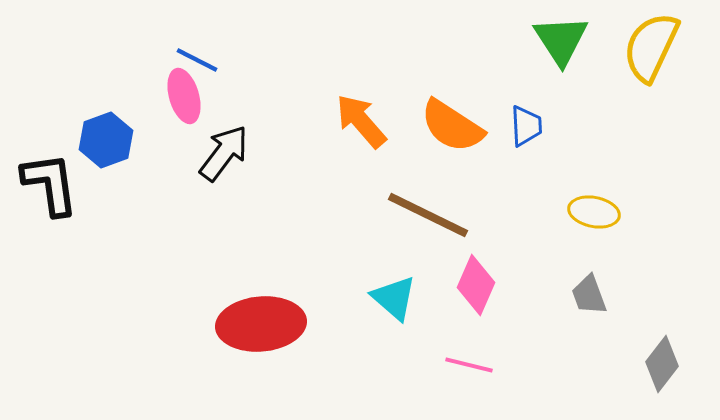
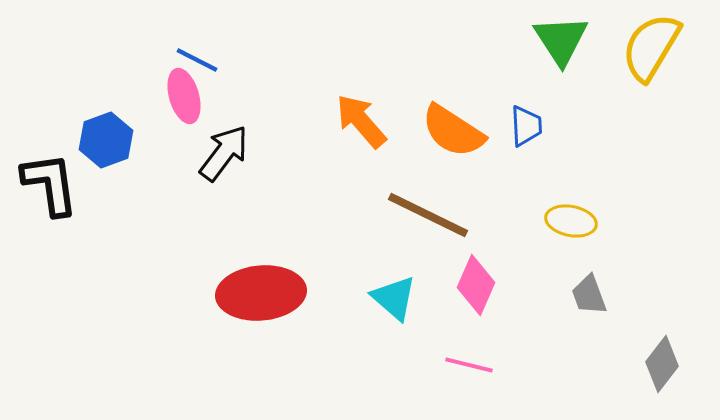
yellow semicircle: rotated 6 degrees clockwise
orange semicircle: moved 1 px right, 5 px down
yellow ellipse: moved 23 px left, 9 px down
red ellipse: moved 31 px up
